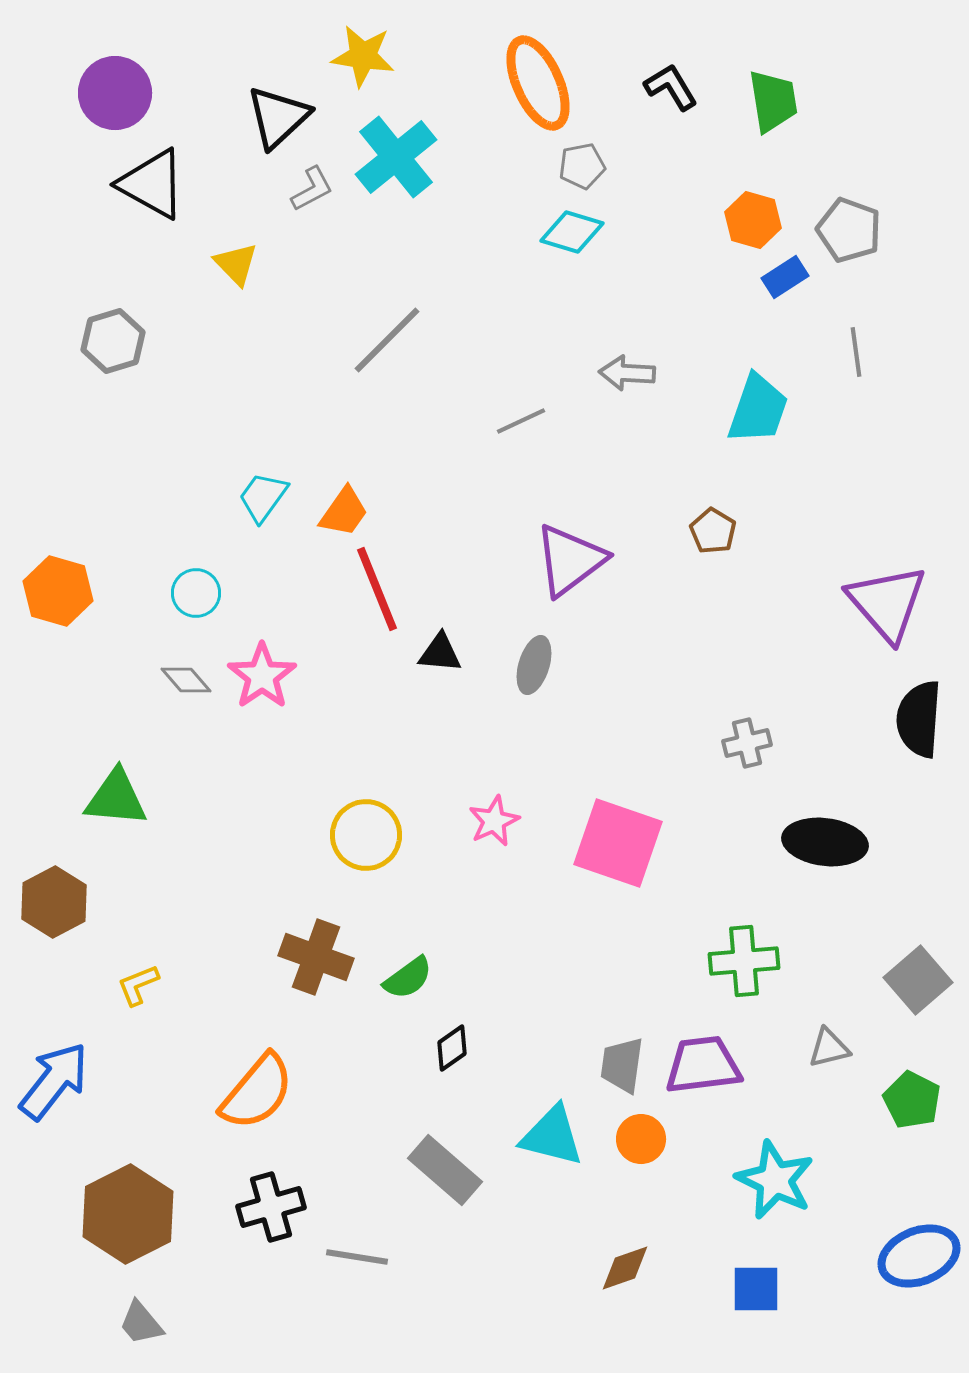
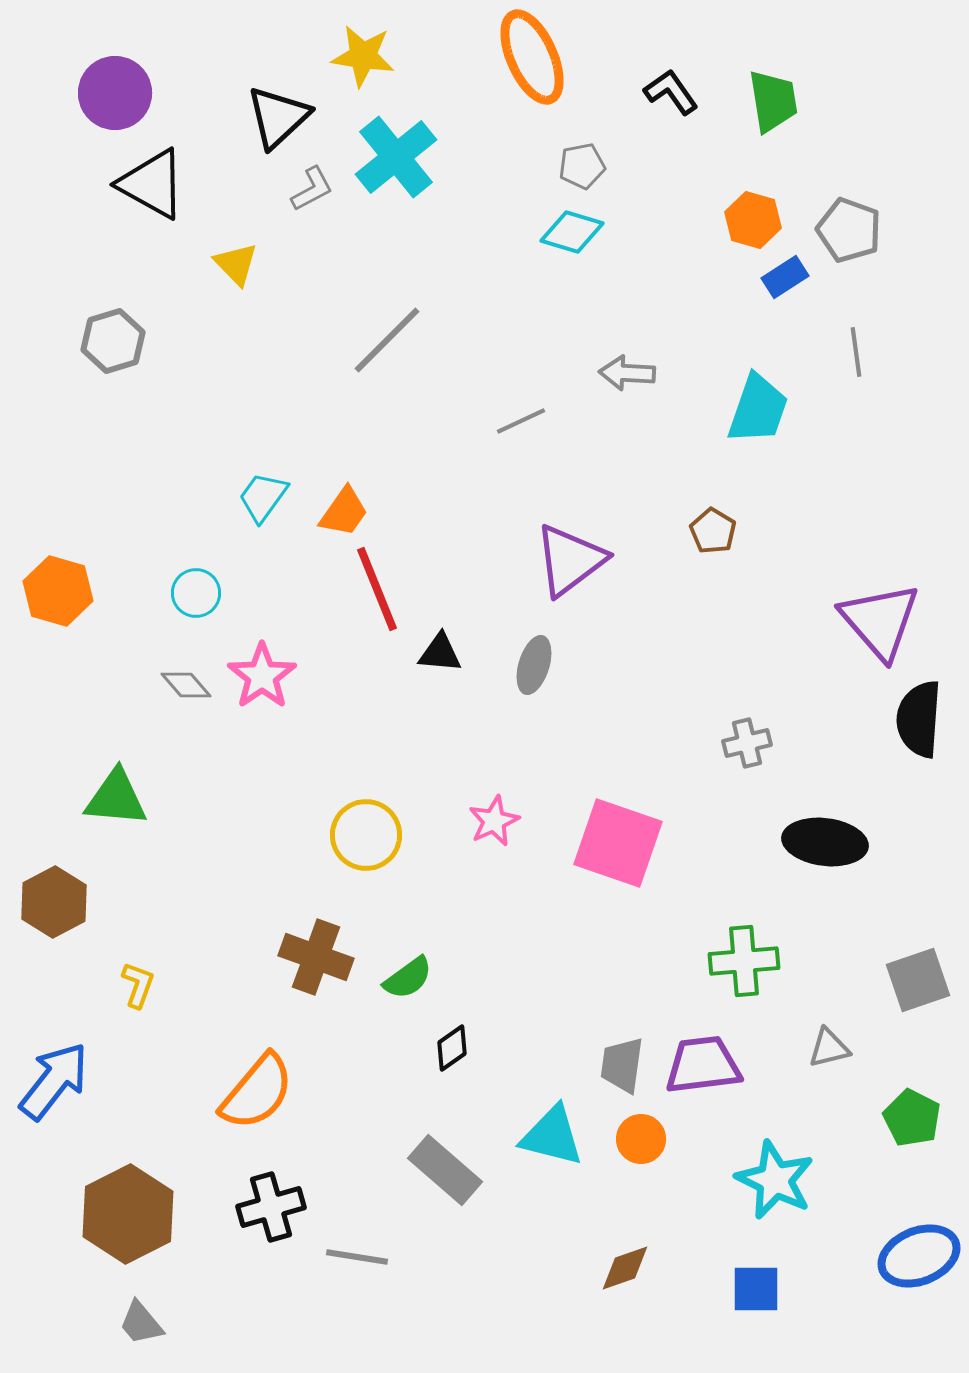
orange ellipse at (538, 83): moved 6 px left, 26 px up
black L-shape at (671, 87): moved 5 px down; rotated 4 degrees counterclockwise
purple triangle at (887, 603): moved 7 px left, 18 px down
gray diamond at (186, 680): moved 5 px down
gray square at (918, 980): rotated 22 degrees clockwise
yellow L-shape at (138, 985): rotated 132 degrees clockwise
green pentagon at (912, 1100): moved 18 px down
